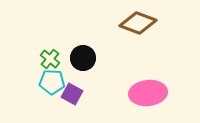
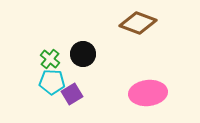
black circle: moved 4 px up
purple square: rotated 30 degrees clockwise
